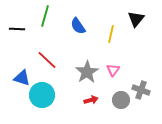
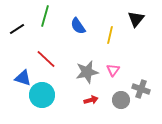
black line: rotated 35 degrees counterclockwise
yellow line: moved 1 px left, 1 px down
red line: moved 1 px left, 1 px up
gray star: rotated 20 degrees clockwise
blue triangle: moved 1 px right
gray cross: moved 1 px up
